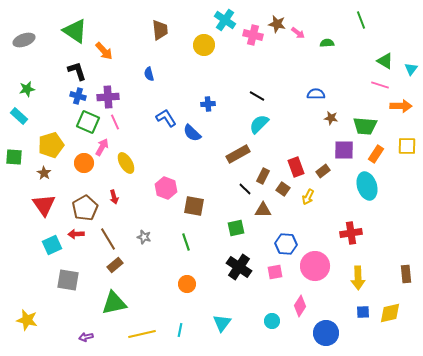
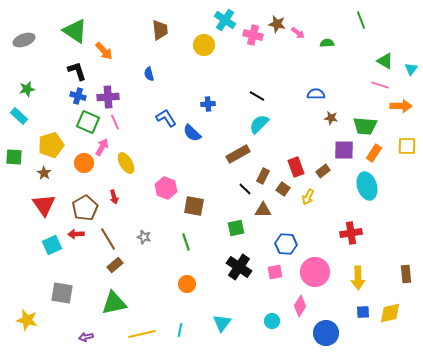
orange rectangle at (376, 154): moved 2 px left, 1 px up
pink circle at (315, 266): moved 6 px down
gray square at (68, 280): moved 6 px left, 13 px down
